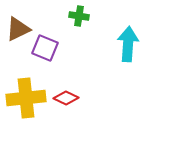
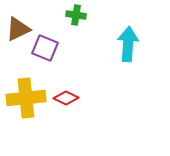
green cross: moved 3 px left, 1 px up
